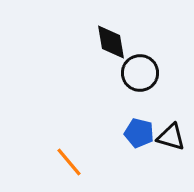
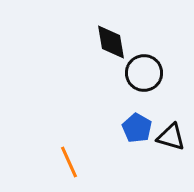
black circle: moved 4 px right
blue pentagon: moved 2 px left, 5 px up; rotated 16 degrees clockwise
orange line: rotated 16 degrees clockwise
